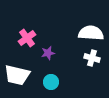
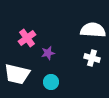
white semicircle: moved 2 px right, 3 px up
white trapezoid: moved 1 px up
